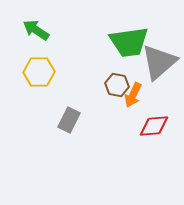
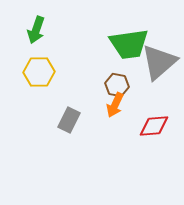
green arrow: rotated 104 degrees counterclockwise
green trapezoid: moved 2 px down
orange arrow: moved 18 px left, 10 px down
